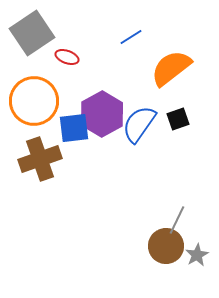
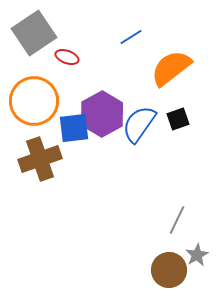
gray square: moved 2 px right
brown circle: moved 3 px right, 24 px down
